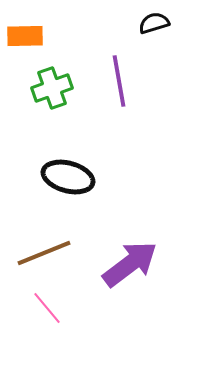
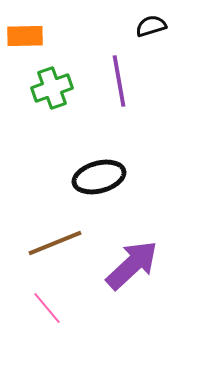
black semicircle: moved 3 px left, 3 px down
black ellipse: moved 31 px right; rotated 30 degrees counterclockwise
brown line: moved 11 px right, 10 px up
purple arrow: moved 2 px right, 1 px down; rotated 6 degrees counterclockwise
